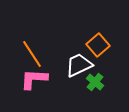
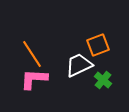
orange square: rotated 20 degrees clockwise
green cross: moved 8 px right, 2 px up
